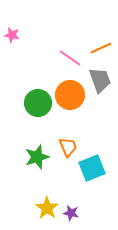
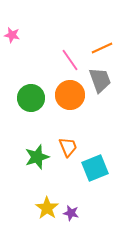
orange line: moved 1 px right
pink line: moved 2 px down; rotated 20 degrees clockwise
green circle: moved 7 px left, 5 px up
cyan square: moved 3 px right
